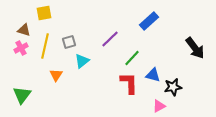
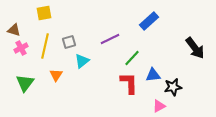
brown triangle: moved 10 px left
purple line: rotated 18 degrees clockwise
blue triangle: rotated 21 degrees counterclockwise
green triangle: moved 3 px right, 12 px up
